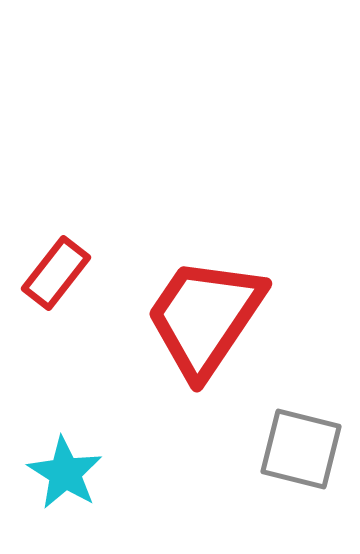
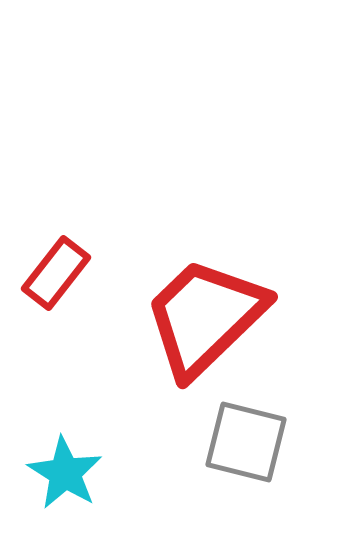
red trapezoid: rotated 12 degrees clockwise
gray square: moved 55 px left, 7 px up
